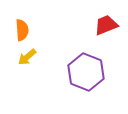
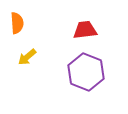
red trapezoid: moved 21 px left, 5 px down; rotated 15 degrees clockwise
orange semicircle: moved 5 px left, 7 px up
